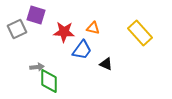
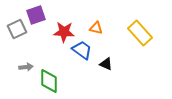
purple square: rotated 36 degrees counterclockwise
orange triangle: moved 3 px right
blue trapezoid: rotated 90 degrees counterclockwise
gray arrow: moved 11 px left
